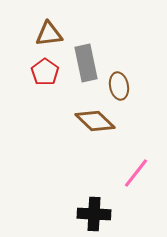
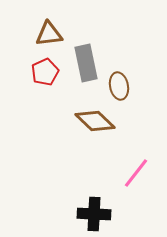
red pentagon: rotated 12 degrees clockwise
